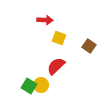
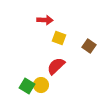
green square: moved 2 px left
